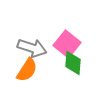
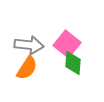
gray arrow: moved 3 px left, 3 px up; rotated 12 degrees counterclockwise
orange semicircle: moved 2 px up
